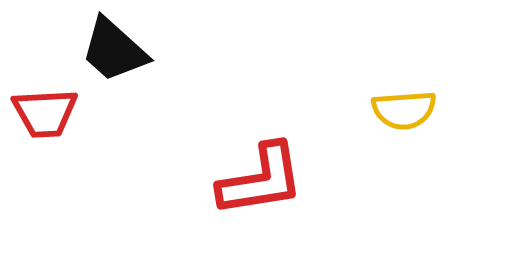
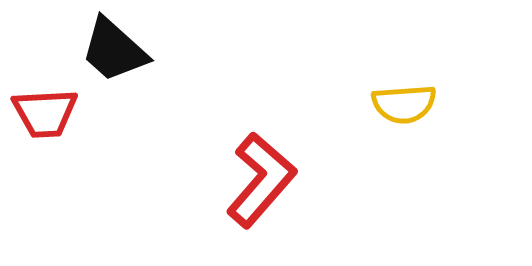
yellow semicircle: moved 6 px up
red L-shape: rotated 40 degrees counterclockwise
